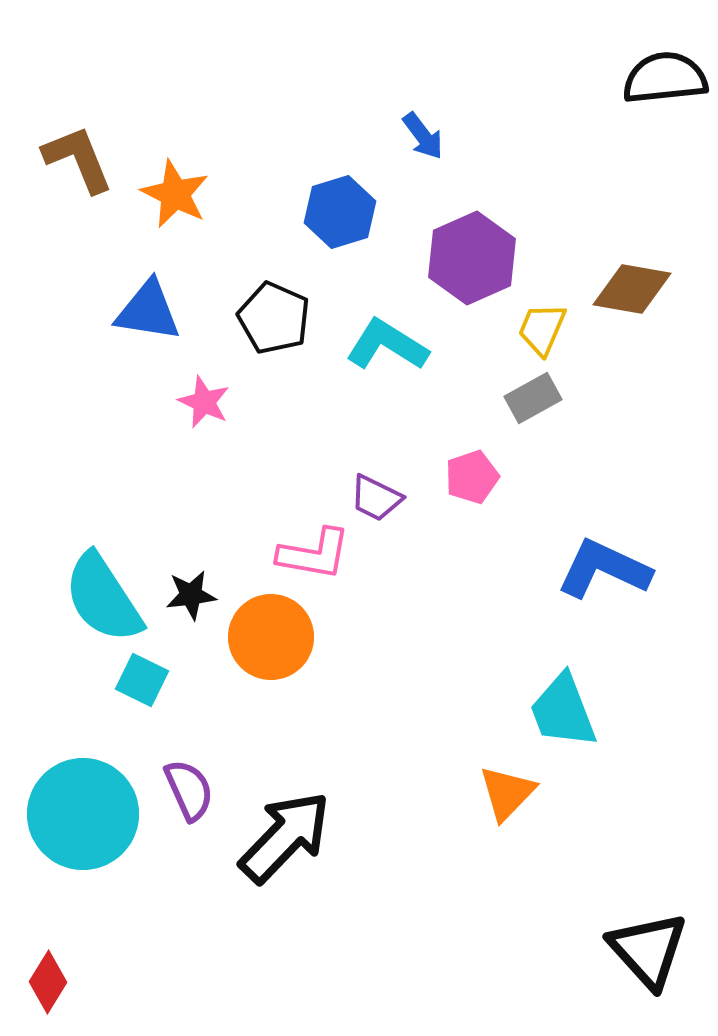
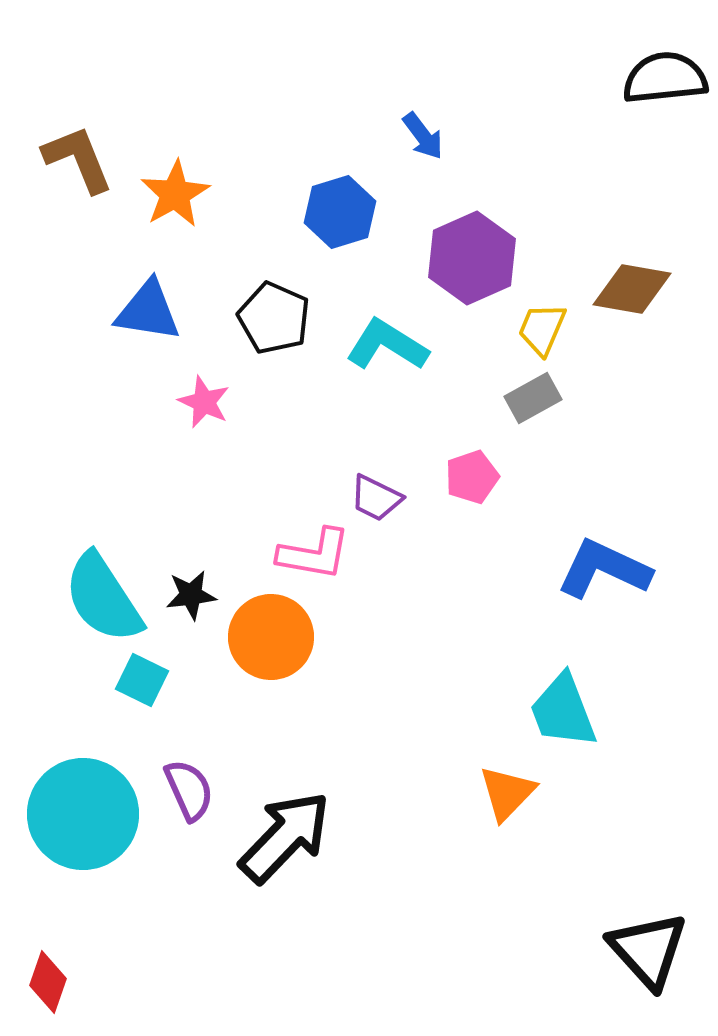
orange star: rotated 16 degrees clockwise
red diamond: rotated 12 degrees counterclockwise
